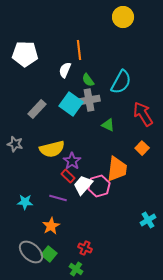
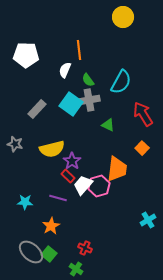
white pentagon: moved 1 px right, 1 px down
